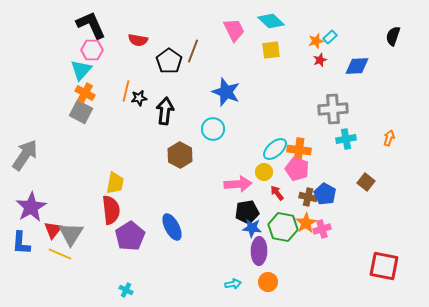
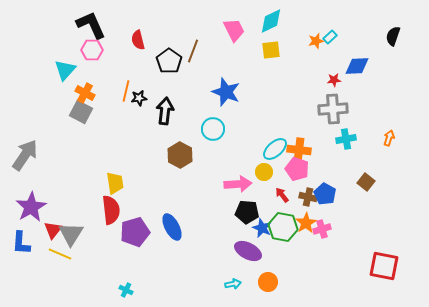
cyan diamond at (271, 21): rotated 68 degrees counterclockwise
red semicircle at (138, 40): rotated 66 degrees clockwise
red star at (320, 60): moved 14 px right, 20 px down; rotated 16 degrees clockwise
cyan triangle at (81, 70): moved 16 px left
yellow trapezoid at (115, 183): rotated 20 degrees counterclockwise
red arrow at (277, 193): moved 5 px right, 2 px down
black pentagon at (247, 212): rotated 15 degrees clockwise
blue star at (252, 228): moved 10 px right; rotated 18 degrees clockwise
purple pentagon at (130, 236): moved 5 px right, 4 px up; rotated 16 degrees clockwise
purple ellipse at (259, 251): moved 11 px left; rotated 64 degrees counterclockwise
